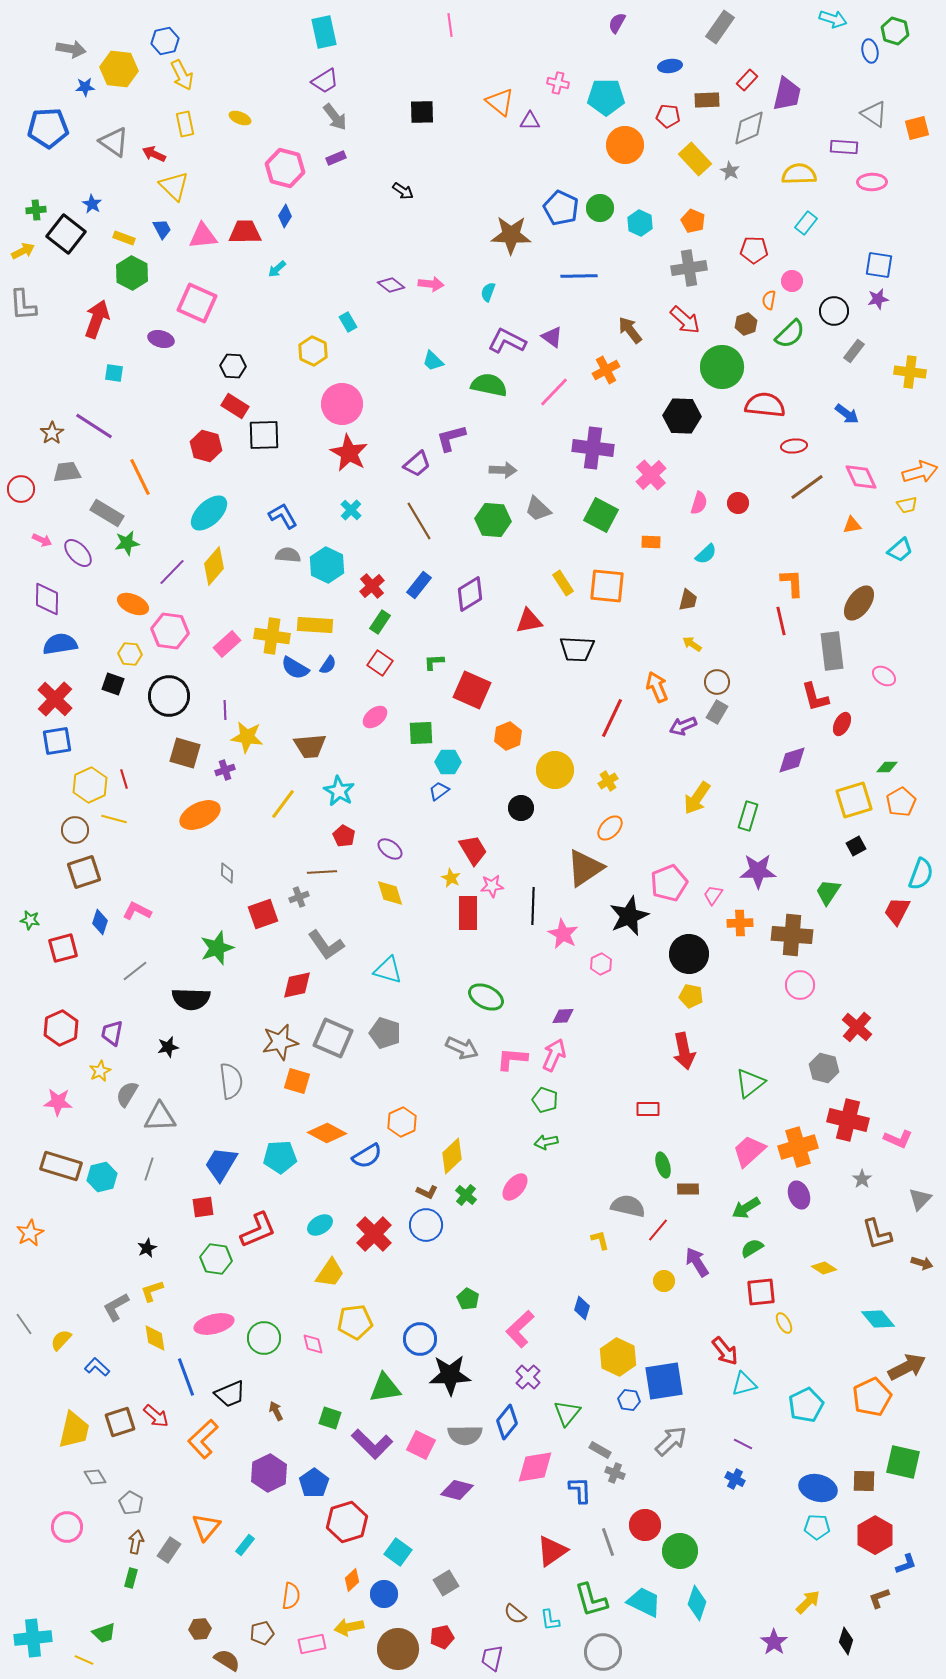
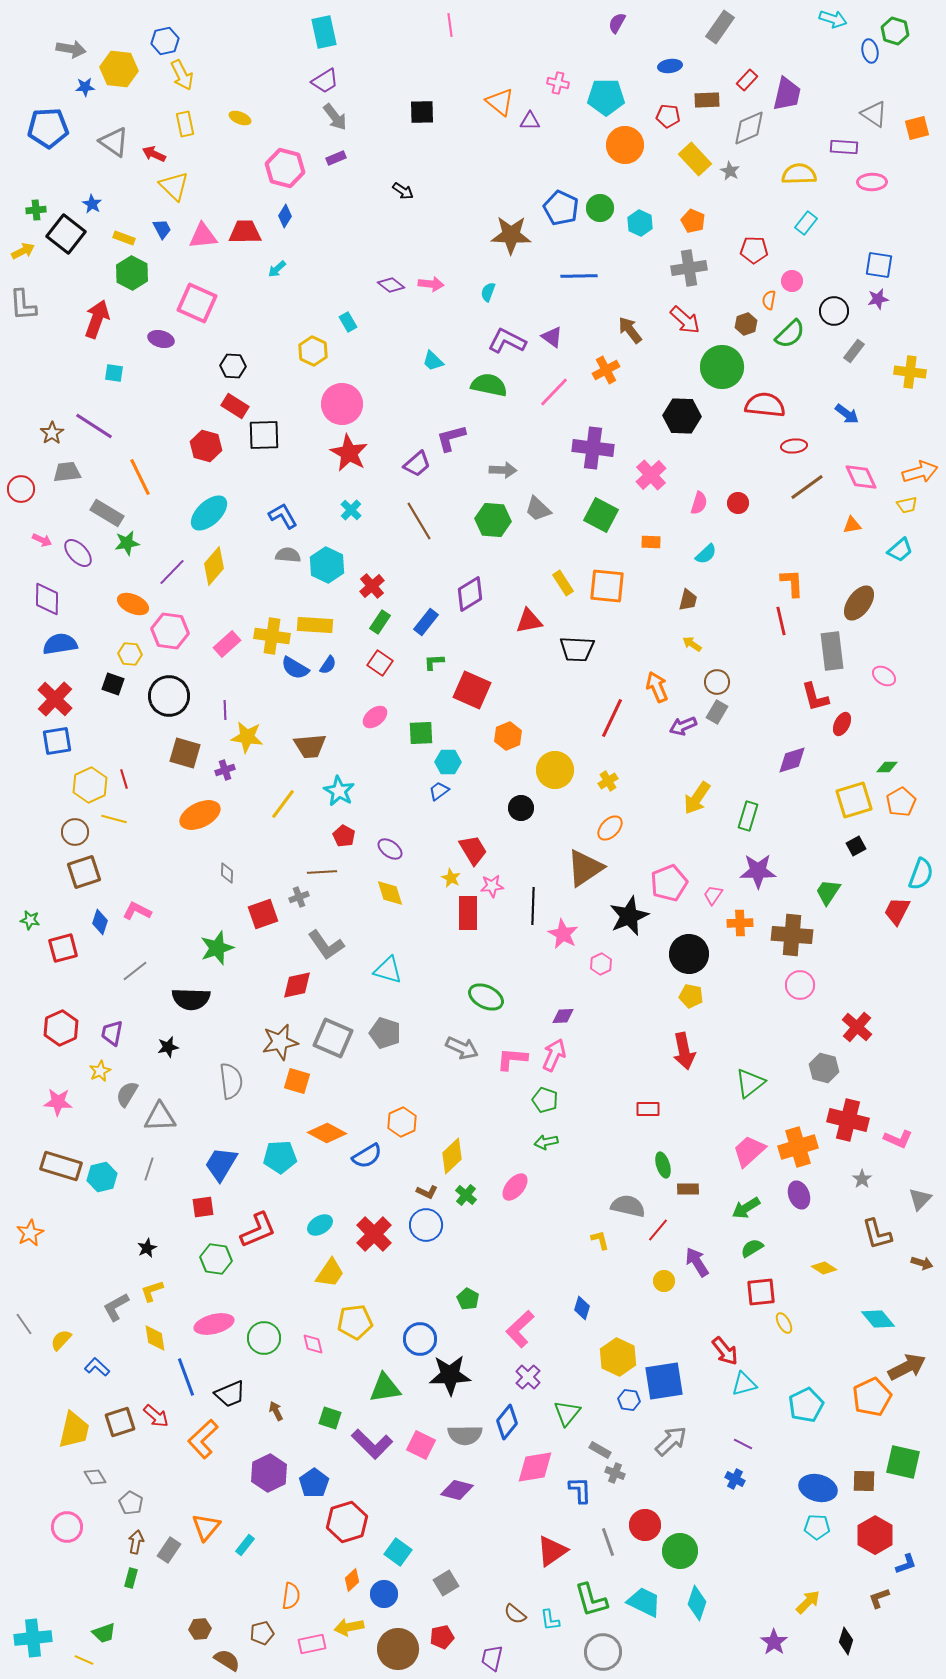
blue rectangle at (419, 585): moved 7 px right, 37 px down
brown circle at (75, 830): moved 2 px down
